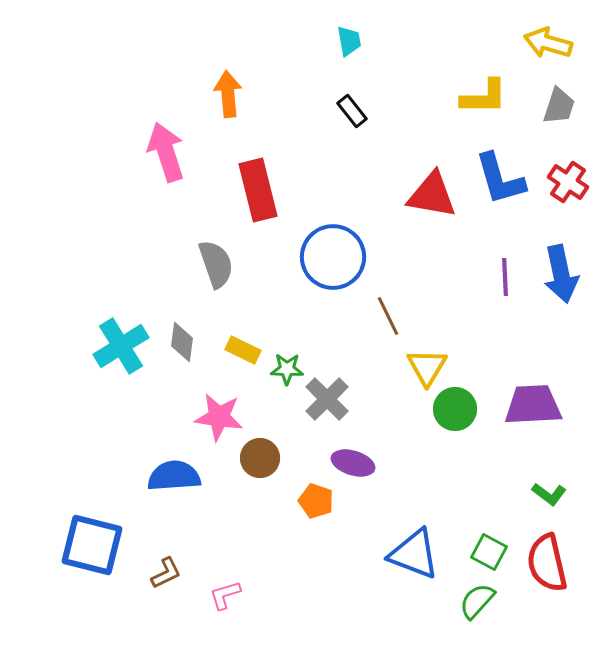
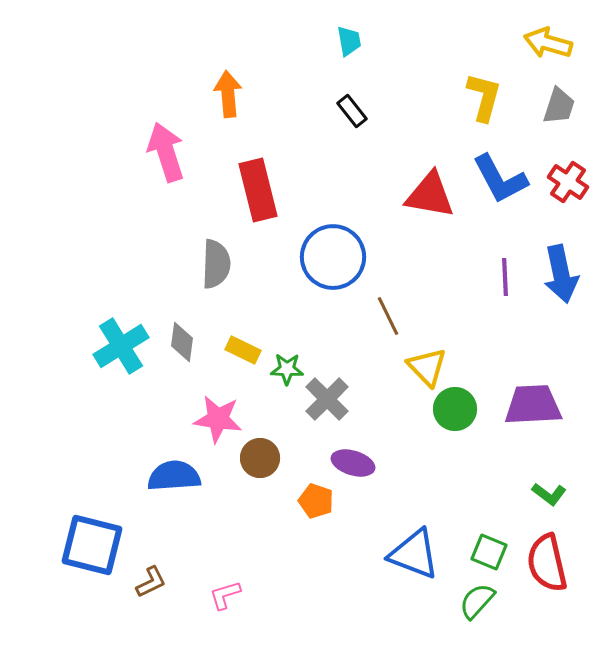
yellow L-shape: rotated 75 degrees counterclockwise
blue L-shape: rotated 12 degrees counterclockwise
red triangle: moved 2 px left
gray semicircle: rotated 21 degrees clockwise
yellow triangle: rotated 15 degrees counterclockwise
pink star: moved 1 px left, 2 px down
green square: rotated 6 degrees counterclockwise
brown L-shape: moved 15 px left, 9 px down
